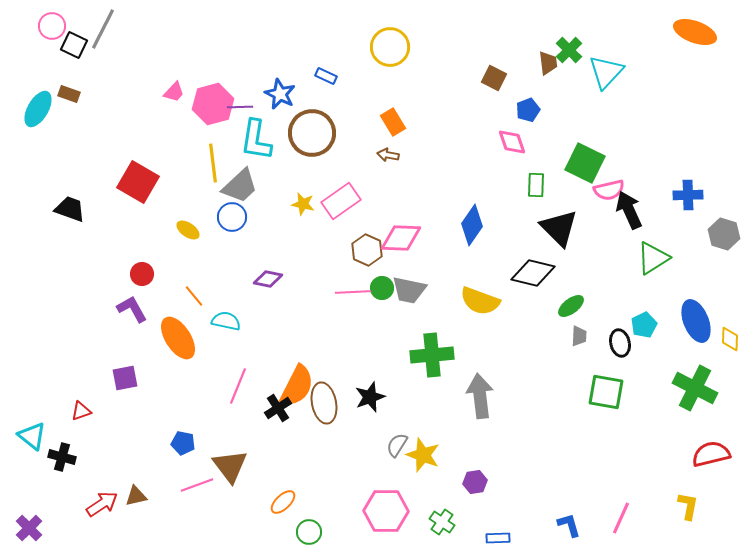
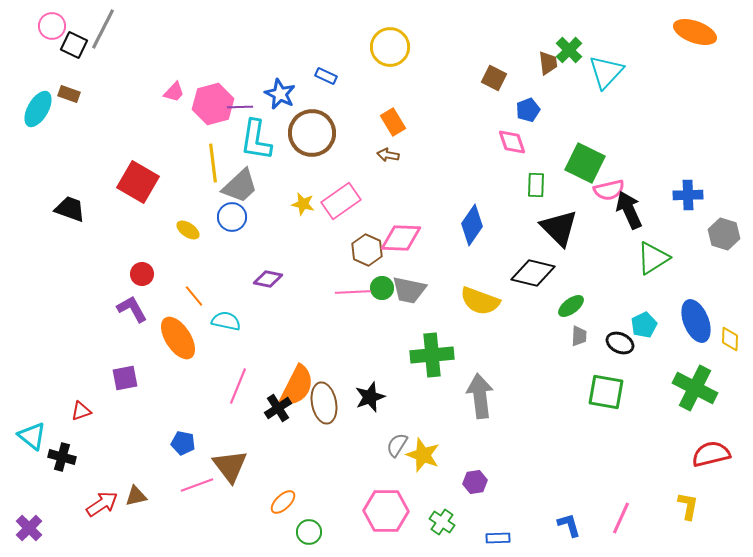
black ellipse at (620, 343): rotated 52 degrees counterclockwise
